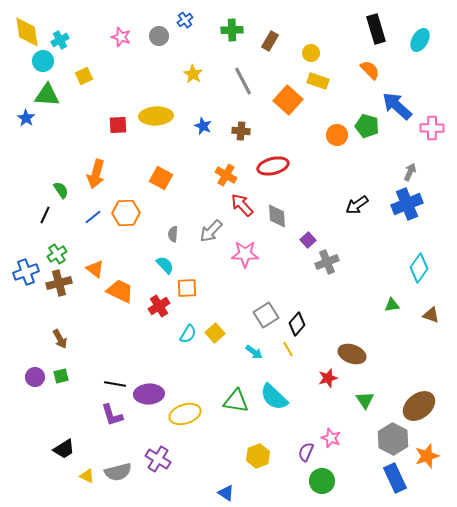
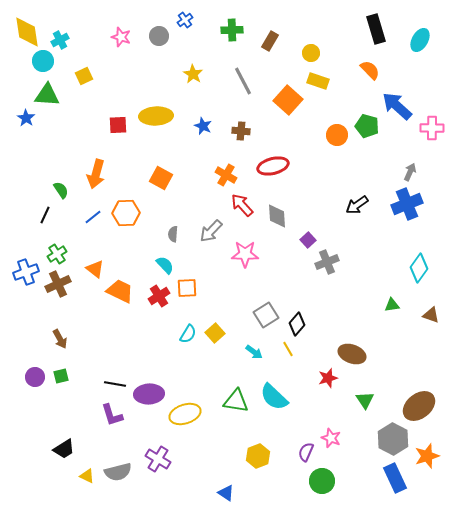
brown cross at (59, 283): moved 1 px left, 1 px down; rotated 10 degrees counterclockwise
red cross at (159, 306): moved 10 px up
